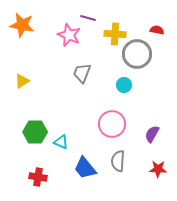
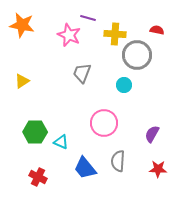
gray circle: moved 1 px down
pink circle: moved 8 px left, 1 px up
red cross: rotated 18 degrees clockwise
